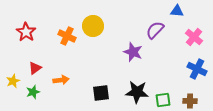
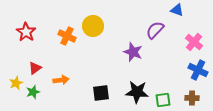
blue triangle: moved 1 px up; rotated 16 degrees clockwise
pink cross: moved 5 px down
blue cross: moved 1 px right, 1 px down
yellow star: moved 3 px right, 2 px down
brown cross: moved 2 px right, 3 px up
